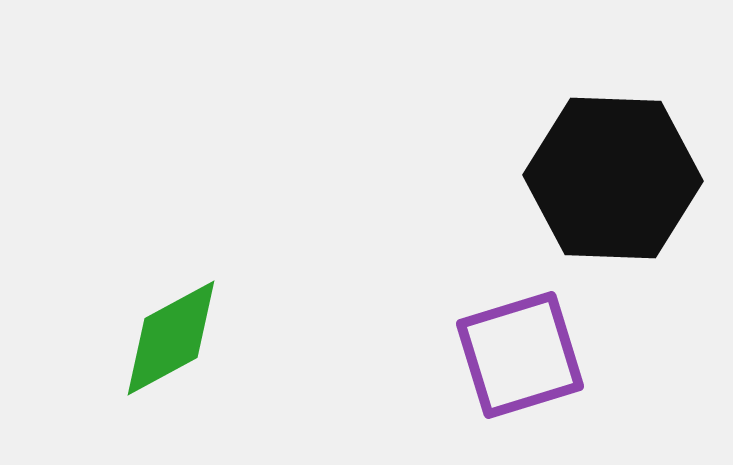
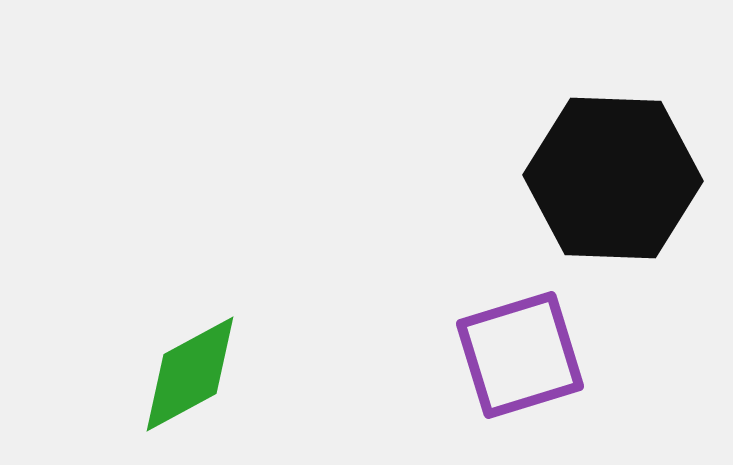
green diamond: moved 19 px right, 36 px down
